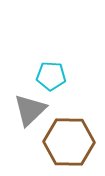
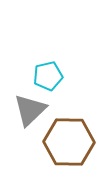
cyan pentagon: moved 3 px left; rotated 16 degrees counterclockwise
